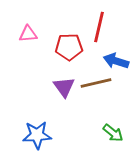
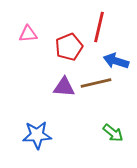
red pentagon: rotated 20 degrees counterclockwise
purple triangle: rotated 50 degrees counterclockwise
